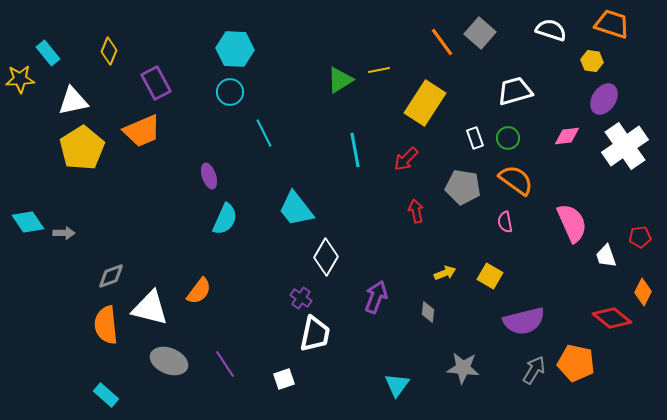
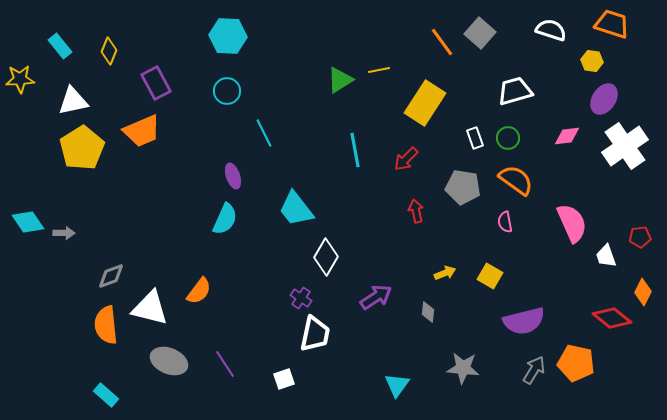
cyan hexagon at (235, 49): moved 7 px left, 13 px up
cyan rectangle at (48, 53): moved 12 px right, 7 px up
cyan circle at (230, 92): moved 3 px left, 1 px up
purple ellipse at (209, 176): moved 24 px right
purple arrow at (376, 297): rotated 36 degrees clockwise
